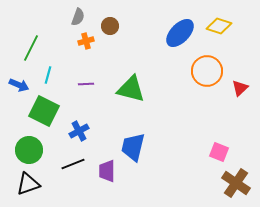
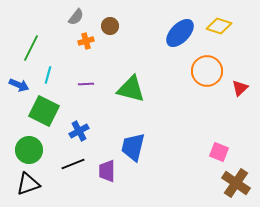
gray semicircle: moved 2 px left; rotated 18 degrees clockwise
